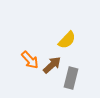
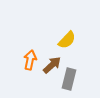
orange arrow: rotated 126 degrees counterclockwise
gray rectangle: moved 2 px left, 1 px down
